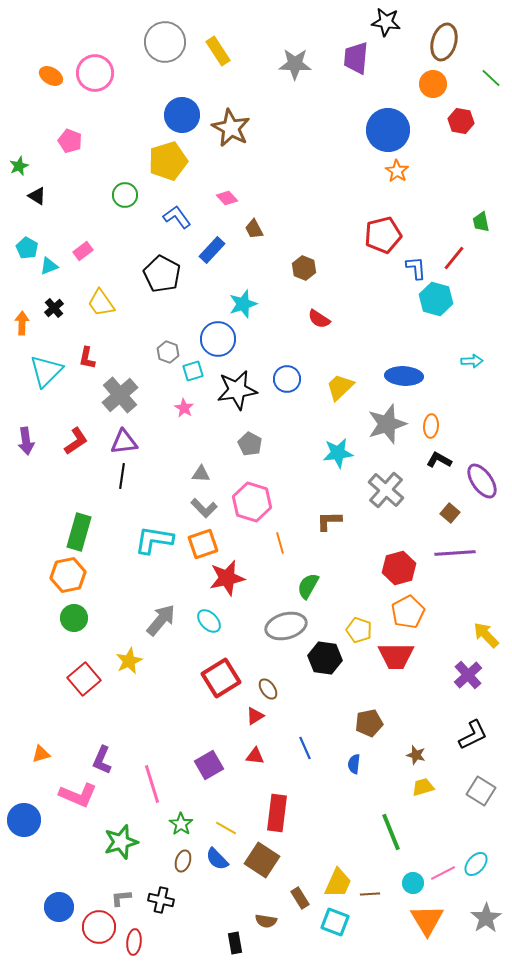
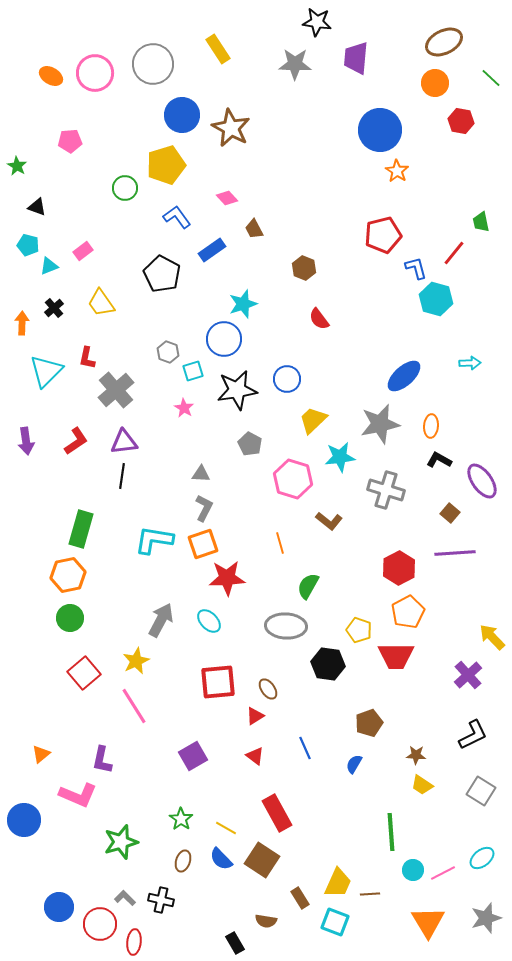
black star at (386, 22): moved 69 px left
gray circle at (165, 42): moved 12 px left, 22 px down
brown ellipse at (444, 42): rotated 48 degrees clockwise
yellow rectangle at (218, 51): moved 2 px up
orange circle at (433, 84): moved 2 px right, 1 px up
blue circle at (388, 130): moved 8 px left
pink pentagon at (70, 141): rotated 25 degrees counterclockwise
yellow pentagon at (168, 161): moved 2 px left, 4 px down
green star at (19, 166): moved 2 px left; rotated 18 degrees counterclockwise
green circle at (125, 195): moved 7 px up
black triangle at (37, 196): moved 11 px down; rotated 12 degrees counterclockwise
cyan pentagon at (27, 248): moved 1 px right, 3 px up; rotated 15 degrees counterclockwise
blue rectangle at (212, 250): rotated 12 degrees clockwise
red line at (454, 258): moved 5 px up
blue L-shape at (416, 268): rotated 10 degrees counterclockwise
red semicircle at (319, 319): rotated 20 degrees clockwise
blue circle at (218, 339): moved 6 px right
cyan arrow at (472, 361): moved 2 px left, 2 px down
blue ellipse at (404, 376): rotated 45 degrees counterclockwise
yellow trapezoid at (340, 387): moved 27 px left, 33 px down
gray cross at (120, 395): moved 4 px left, 5 px up
gray star at (387, 424): moved 7 px left; rotated 6 degrees clockwise
cyan star at (338, 453): moved 2 px right, 4 px down
gray cross at (386, 490): rotated 24 degrees counterclockwise
pink hexagon at (252, 502): moved 41 px right, 23 px up
gray L-shape at (204, 508): rotated 108 degrees counterclockwise
brown L-shape at (329, 521): rotated 140 degrees counterclockwise
green rectangle at (79, 532): moved 2 px right, 3 px up
red hexagon at (399, 568): rotated 12 degrees counterclockwise
red star at (227, 578): rotated 9 degrees clockwise
green circle at (74, 618): moved 4 px left
gray arrow at (161, 620): rotated 12 degrees counterclockwise
gray ellipse at (286, 626): rotated 18 degrees clockwise
yellow arrow at (486, 635): moved 6 px right, 2 px down
black hexagon at (325, 658): moved 3 px right, 6 px down
yellow star at (129, 661): moved 7 px right
red square at (221, 678): moved 3 px left, 4 px down; rotated 27 degrees clockwise
red square at (84, 679): moved 6 px up
brown pentagon at (369, 723): rotated 8 degrees counterclockwise
orange triangle at (41, 754): rotated 24 degrees counterclockwise
brown star at (416, 755): rotated 12 degrees counterclockwise
red triangle at (255, 756): rotated 30 degrees clockwise
purple L-shape at (102, 760): rotated 12 degrees counterclockwise
blue semicircle at (354, 764): rotated 24 degrees clockwise
purple square at (209, 765): moved 16 px left, 9 px up
pink line at (152, 784): moved 18 px left, 78 px up; rotated 15 degrees counterclockwise
yellow trapezoid at (423, 787): moved 1 px left, 2 px up; rotated 130 degrees counterclockwise
red rectangle at (277, 813): rotated 36 degrees counterclockwise
green star at (181, 824): moved 5 px up
green line at (391, 832): rotated 18 degrees clockwise
blue semicircle at (217, 859): moved 4 px right
cyan ellipse at (476, 864): moved 6 px right, 6 px up; rotated 10 degrees clockwise
cyan circle at (413, 883): moved 13 px up
gray L-shape at (121, 898): moved 4 px right; rotated 50 degrees clockwise
gray star at (486, 918): rotated 16 degrees clockwise
orange triangle at (427, 920): moved 1 px right, 2 px down
red circle at (99, 927): moved 1 px right, 3 px up
black rectangle at (235, 943): rotated 20 degrees counterclockwise
